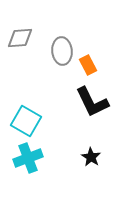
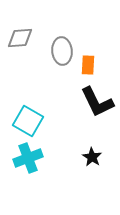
orange rectangle: rotated 30 degrees clockwise
black L-shape: moved 5 px right
cyan square: moved 2 px right
black star: moved 1 px right
